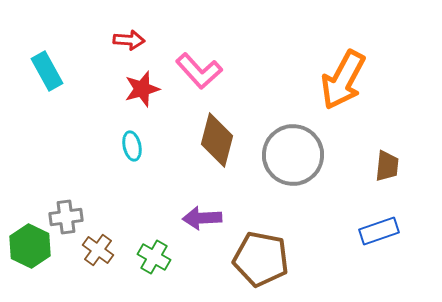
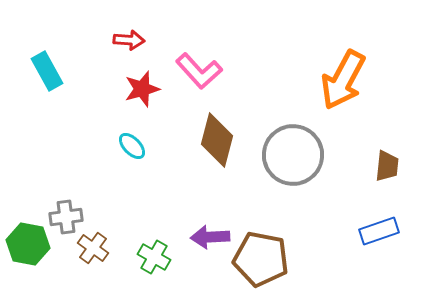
cyan ellipse: rotated 32 degrees counterclockwise
purple arrow: moved 8 px right, 19 px down
green hexagon: moved 2 px left, 2 px up; rotated 15 degrees counterclockwise
brown cross: moved 5 px left, 2 px up
